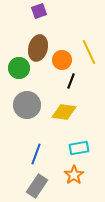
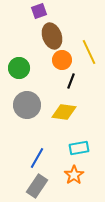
brown ellipse: moved 14 px right, 12 px up; rotated 35 degrees counterclockwise
blue line: moved 1 px right, 4 px down; rotated 10 degrees clockwise
